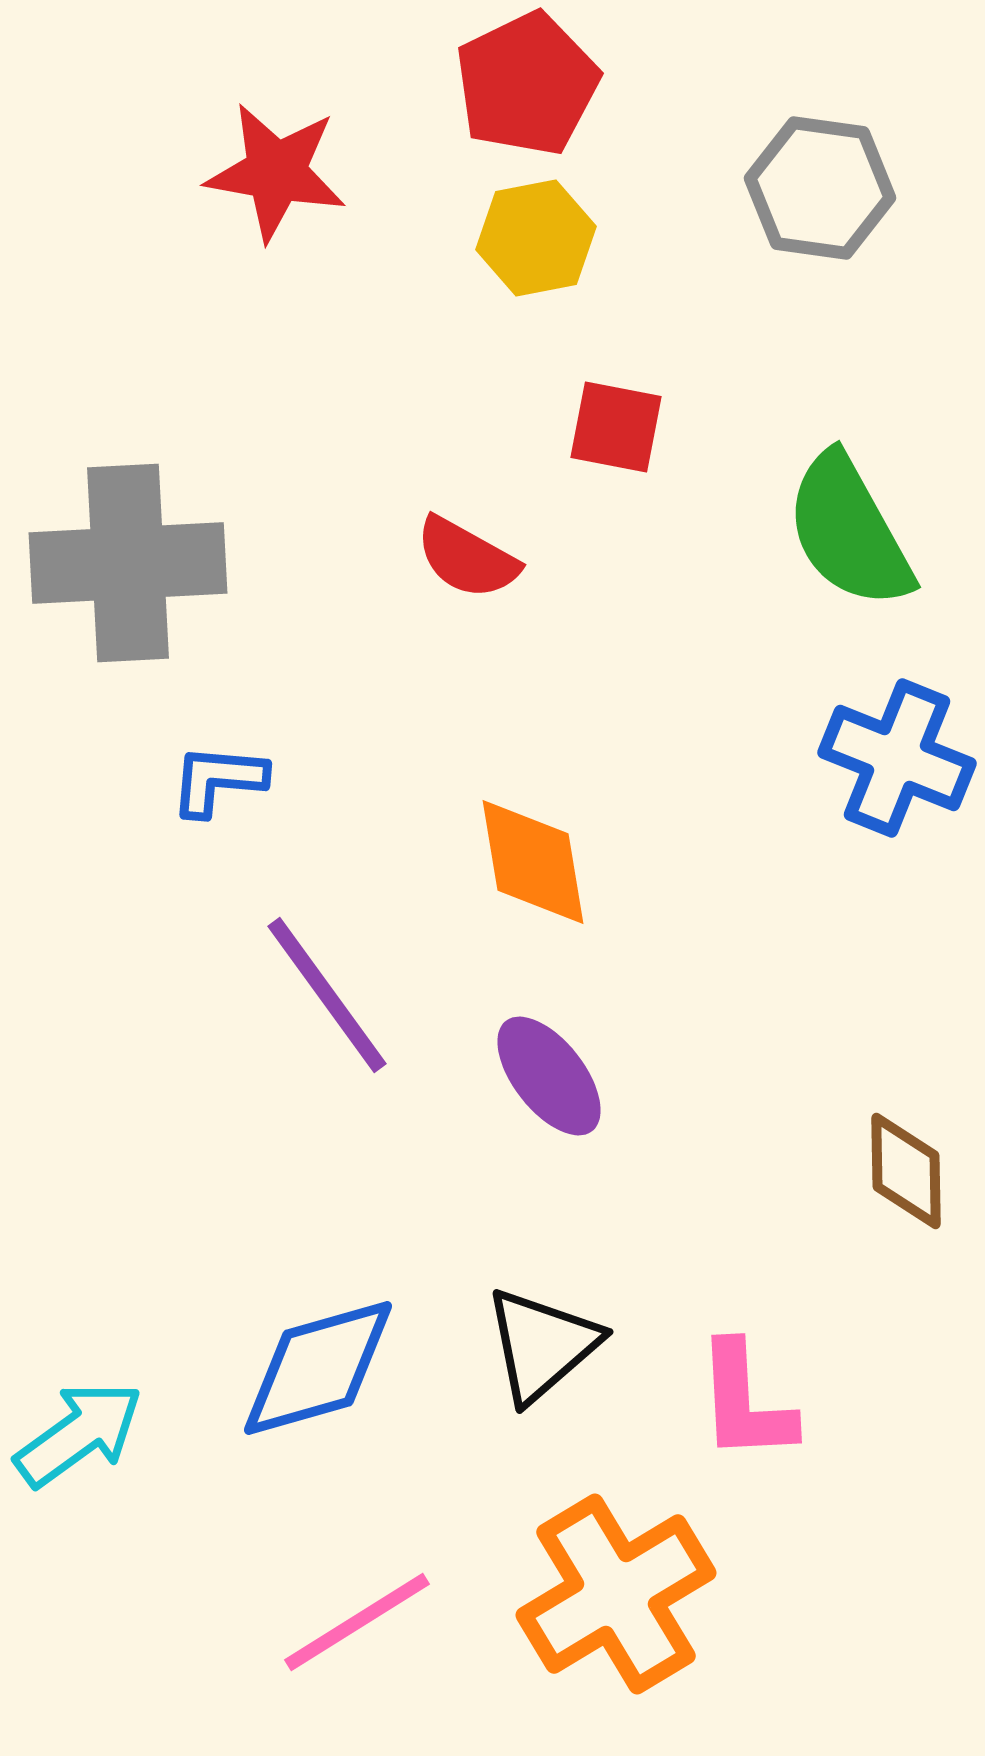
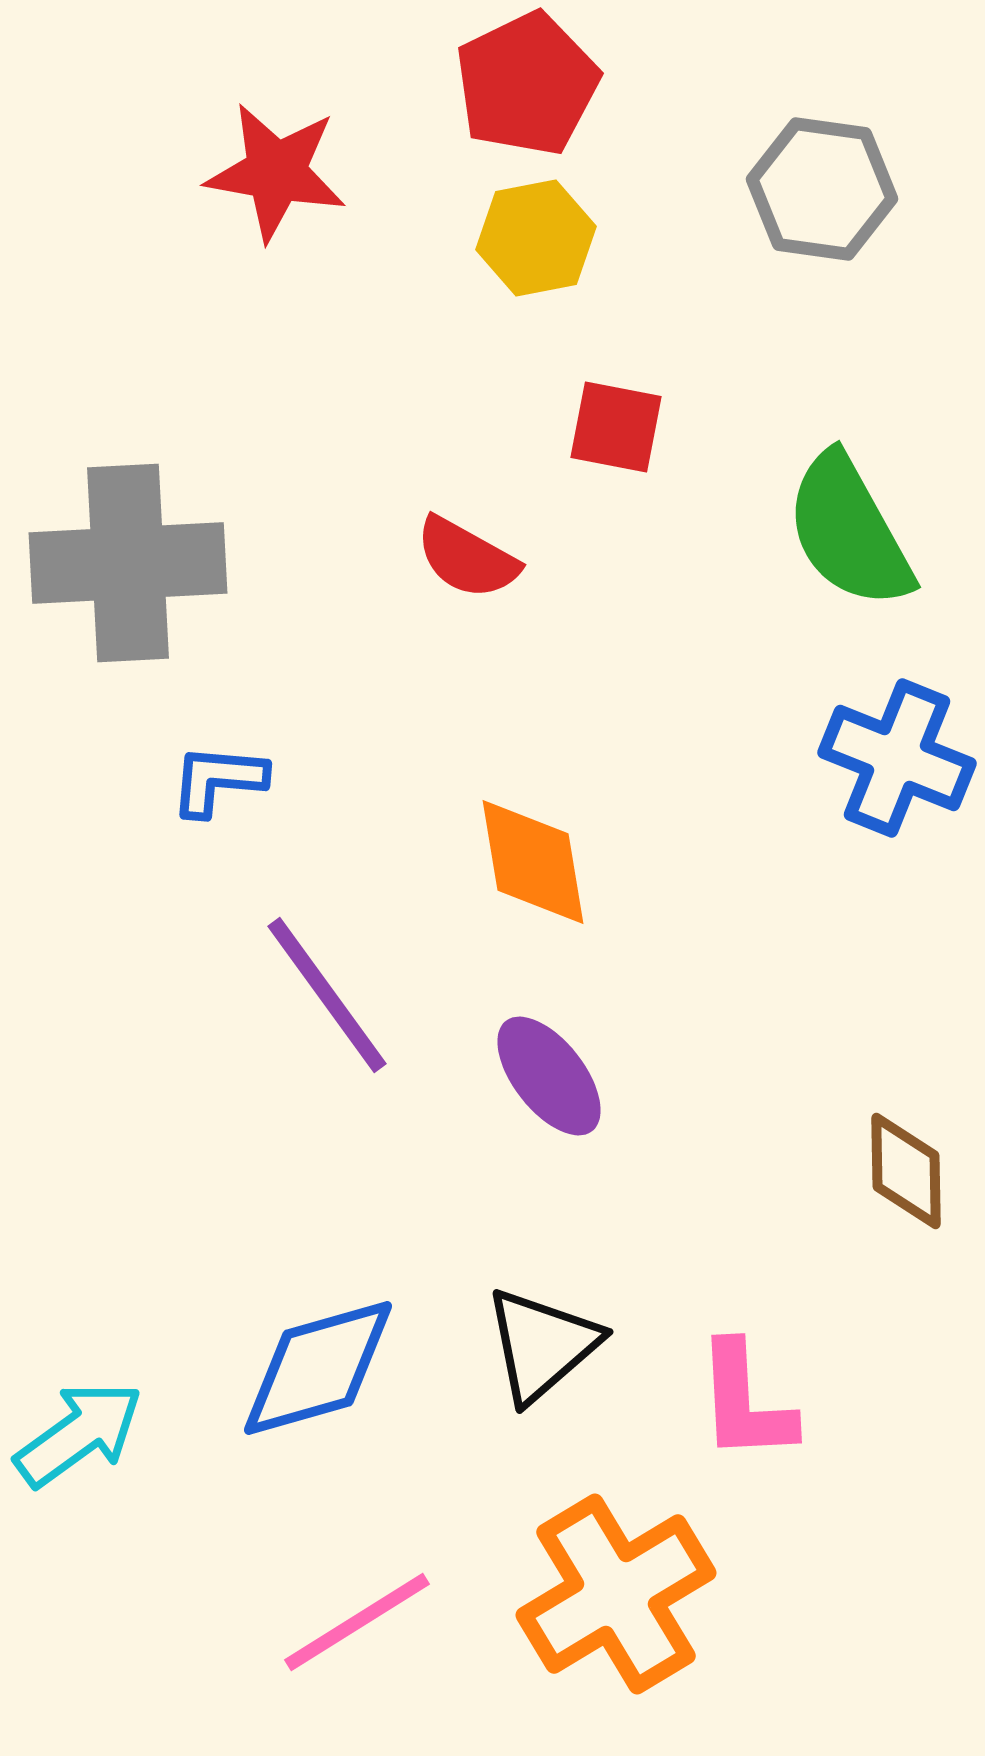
gray hexagon: moved 2 px right, 1 px down
